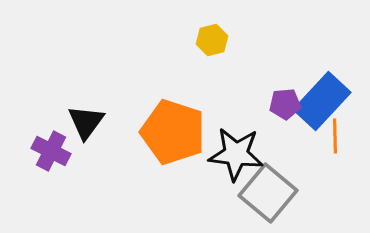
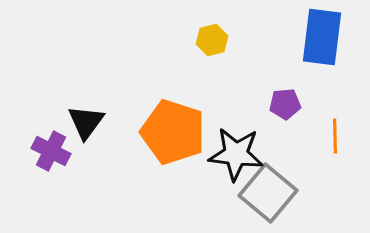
blue rectangle: moved 64 px up; rotated 36 degrees counterclockwise
